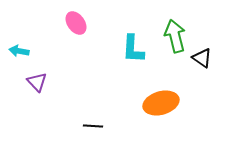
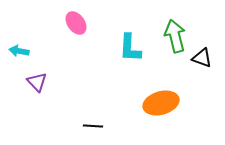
cyan L-shape: moved 3 px left, 1 px up
black triangle: rotated 15 degrees counterclockwise
